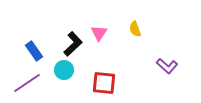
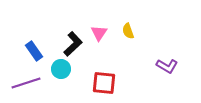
yellow semicircle: moved 7 px left, 2 px down
purple L-shape: rotated 10 degrees counterclockwise
cyan circle: moved 3 px left, 1 px up
purple line: moved 1 px left; rotated 16 degrees clockwise
